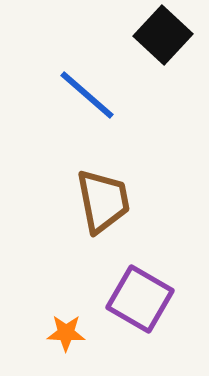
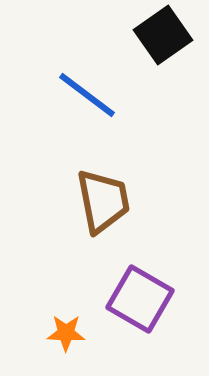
black square: rotated 12 degrees clockwise
blue line: rotated 4 degrees counterclockwise
